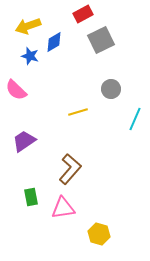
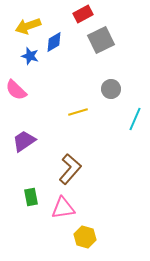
yellow hexagon: moved 14 px left, 3 px down
